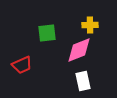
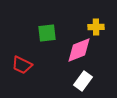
yellow cross: moved 6 px right, 2 px down
red trapezoid: rotated 50 degrees clockwise
white rectangle: rotated 48 degrees clockwise
